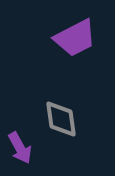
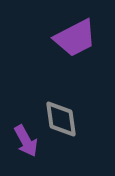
purple arrow: moved 6 px right, 7 px up
